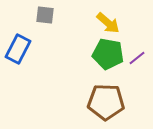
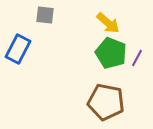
green pentagon: moved 3 px right, 1 px up; rotated 12 degrees clockwise
purple line: rotated 24 degrees counterclockwise
brown pentagon: rotated 9 degrees clockwise
